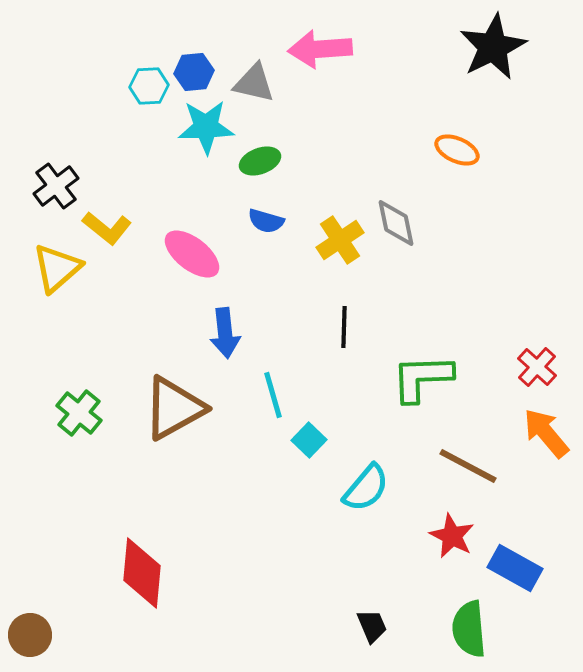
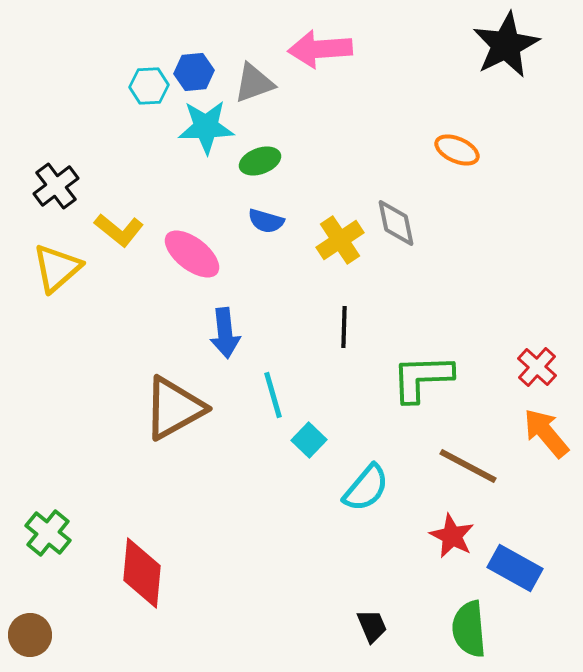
black star: moved 13 px right, 2 px up
gray triangle: rotated 33 degrees counterclockwise
yellow L-shape: moved 12 px right, 2 px down
green cross: moved 31 px left, 120 px down
